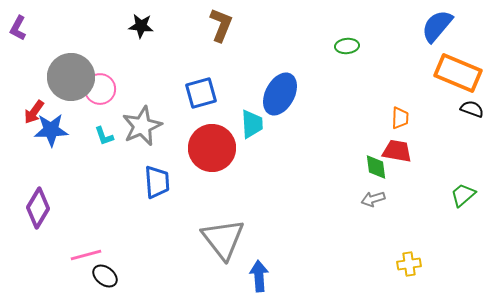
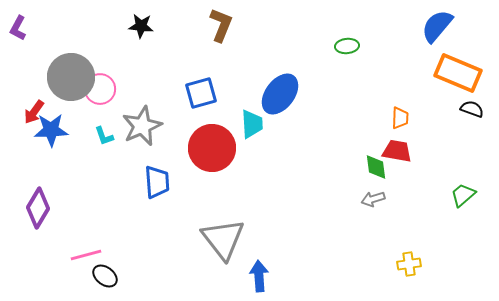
blue ellipse: rotated 9 degrees clockwise
